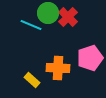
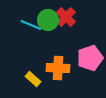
green circle: moved 7 px down
red cross: moved 2 px left
yellow rectangle: moved 1 px right, 1 px up
